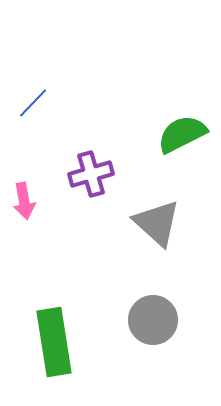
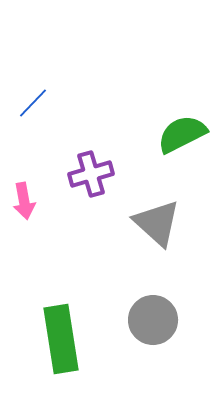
green rectangle: moved 7 px right, 3 px up
